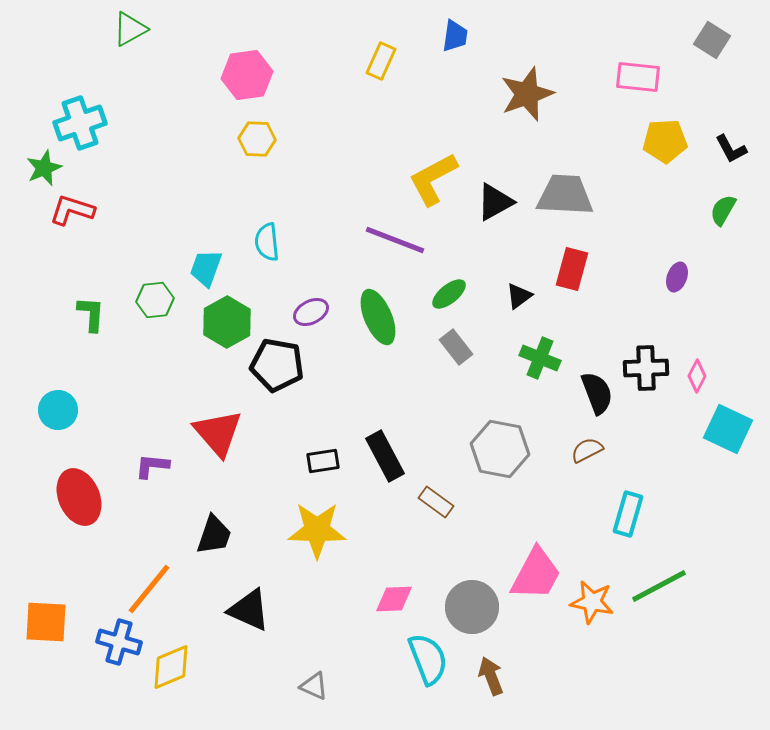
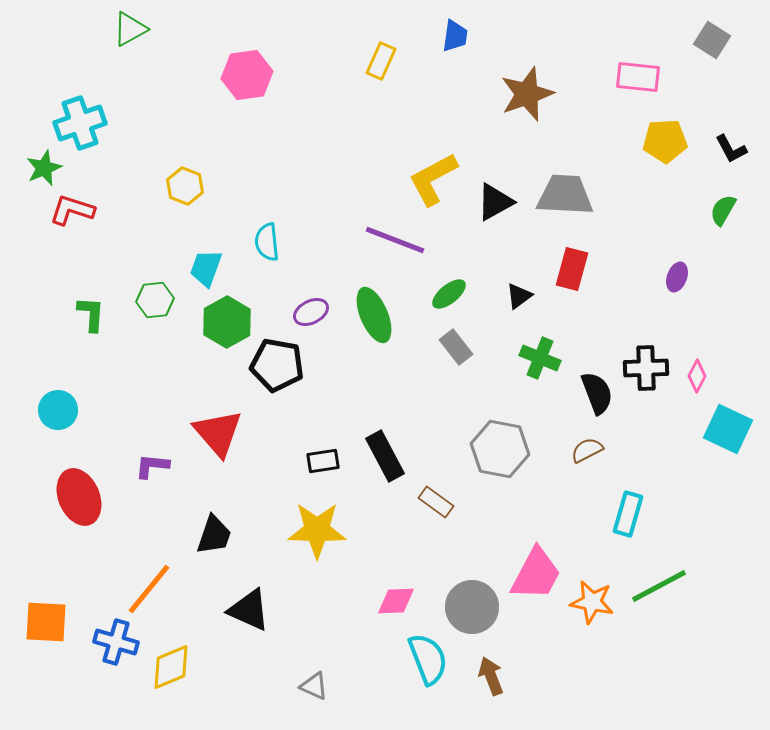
yellow hexagon at (257, 139): moved 72 px left, 47 px down; rotated 18 degrees clockwise
green ellipse at (378, 317): moved 4 px left, 2 px up
pink diamond at (394, 599): moved 2 px right, 2 px down
blue cross at (119, 642): moved 3 px left
